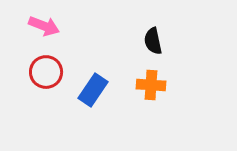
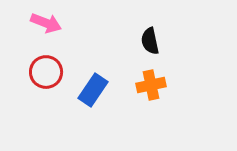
pink arrow: moved 2 px right, 3 px up
black semicircle: moved 3 px left
orange cross: rotated 16 degrees counterclockwise
